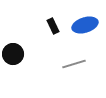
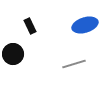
black rectangle: moved 23 px left
